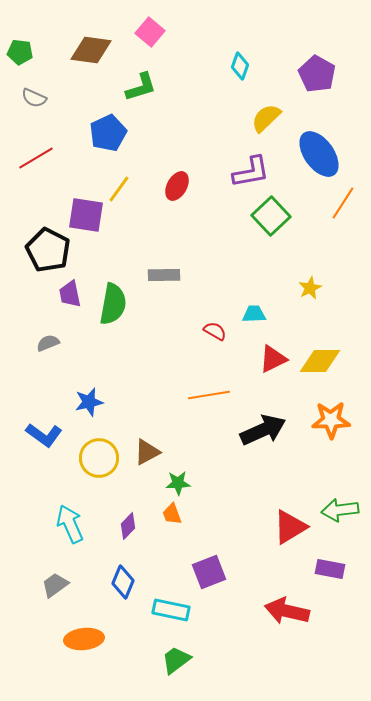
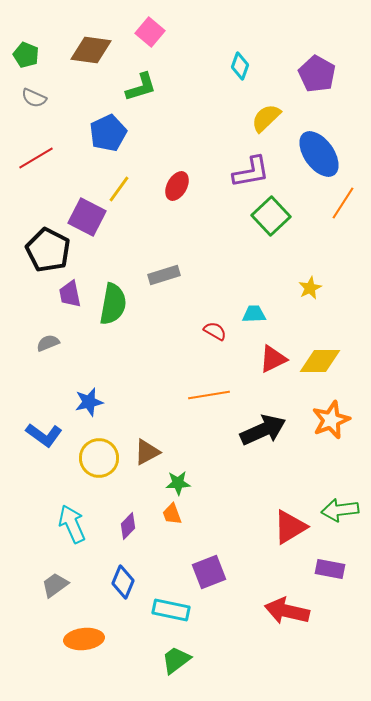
green pentagon at (20, 52): moved 6 px right, 3 px down; rotated 15 degrees clockwise
purple square at (86, 215): moved 1 px right, 2 px down; rotated 18 degrees clockwise
gray rectangle at (164, 275): rotated 16 degrees counterclockwise
orange star at (331, 420): rotated 21 degrees counterclockwise
cyan arrow at (70, 524): moved 2 px right
